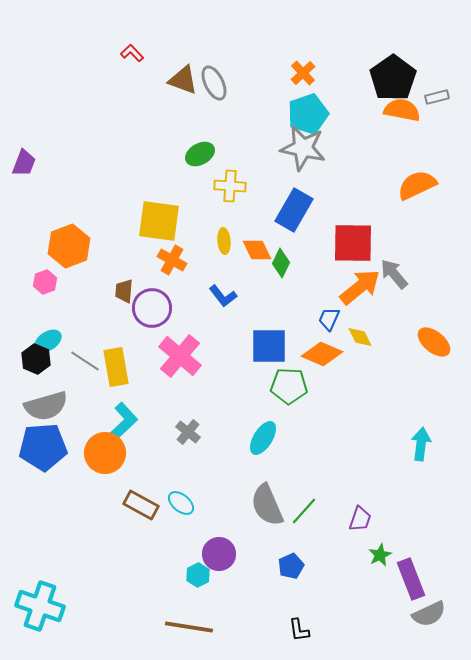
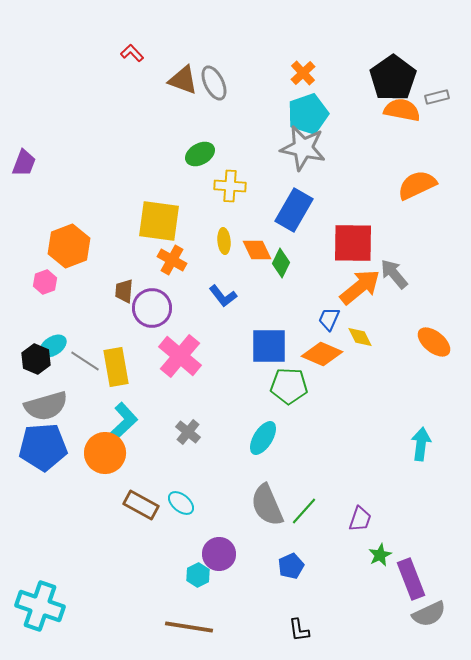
cyan ellipse at (48, 341): moved 5 px right, 5 px down
